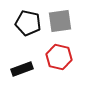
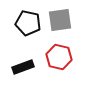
gray square: moved 1 px up
black rectangle: moved 1 px right, 2 px up
